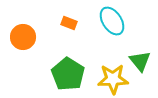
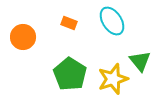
green pentagon: moved 2 px right
yellow star: rotated 16 degrees counterclockwise
